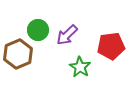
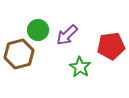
brown hexagon: moved 1 px right; rotated 8 degrees clockwise
